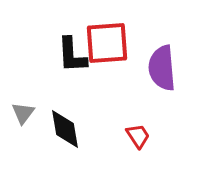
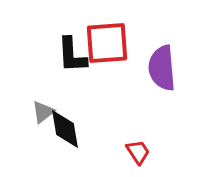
gray triangle: moved 20 px right, 1 px up; rotated 15 degrees clockwise
red trapezoid: moved 16 px down
